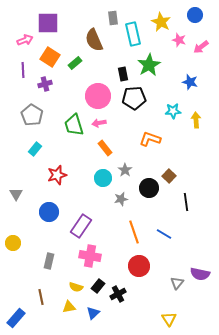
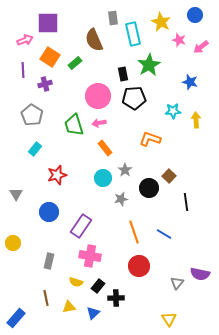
yellow semicircle at (76, 287): moved 5 px up
black cross at (118, 294): moved 2 px left, 4 px down; rotated 28 degrees clockwise
brown line at (41, 297): moved 5 px right, 1 px down
